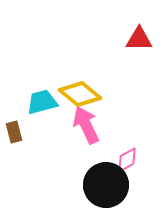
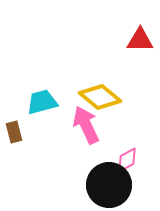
red triangle: moved 1 px right, 1 px down
yellow diamond: moved 20 px right, 3 px down
black circle: moved 3 px right
